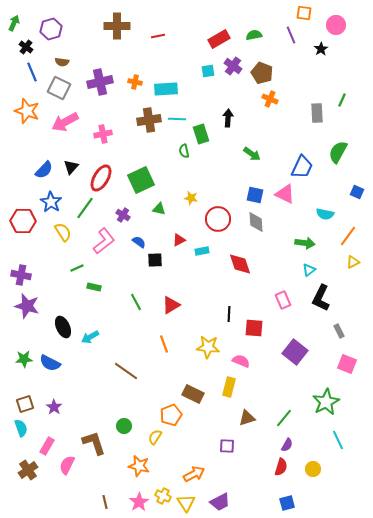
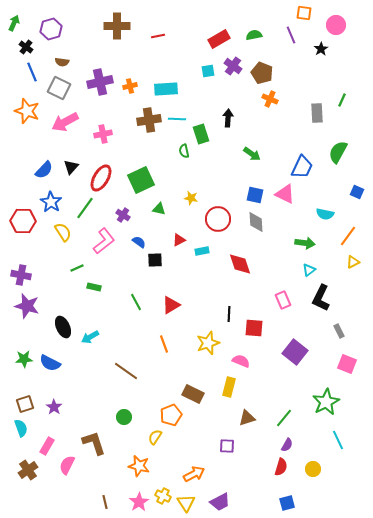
orange cross at (135, 82): moved 5 px left, 4 px down; rotated 24 degrees counterclockwise
yellow star at (208, 347): moved 4 px up; rotated 25 degrees counterclockwise
green circle at (124, 426): moved 9 px up
